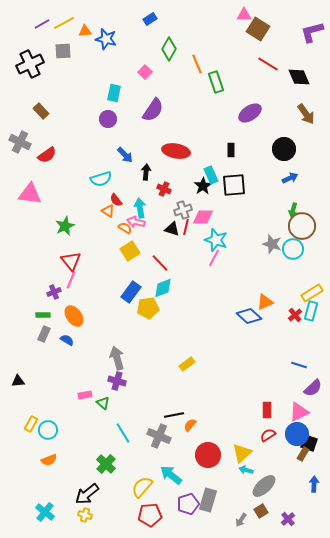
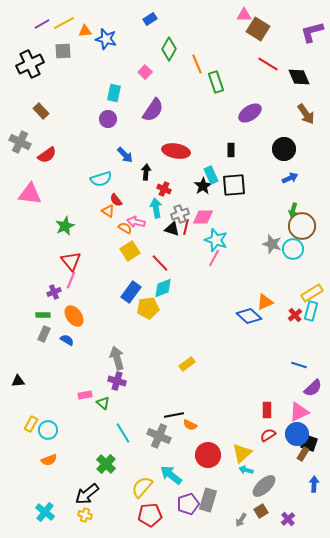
cyan arrow at (140, 208): moved 16 px right
gray cross at (183, 210): moved 3 px left, 4 px down
orange semicircle at (190, 425): rotated 104 degrees counterclockwise
